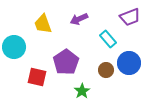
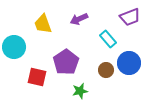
green star: moved 2 px left; rotated 21 degrees clockwise
